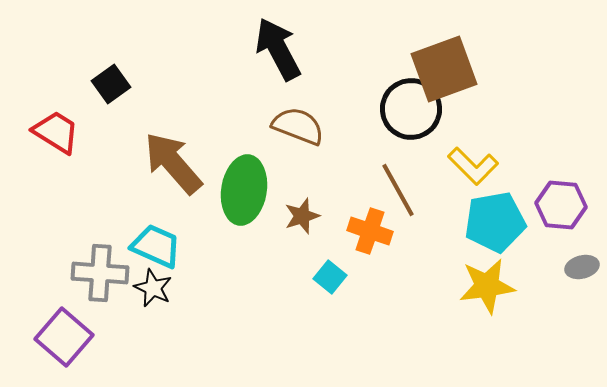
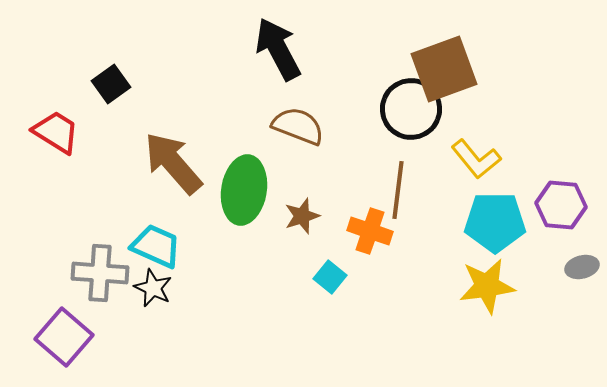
yellow L-shape: moved 3 px right, 7 px up; rotated 6 degrees clockwise
brown line: rotated 36 degrees clockwise
cyan pentagon: rotated 10 degrees clockwise
